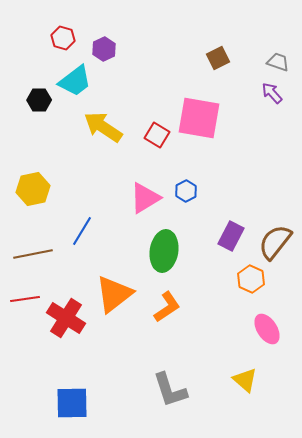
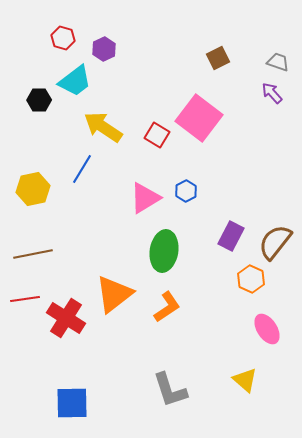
pink square: rotated 27 degrees clockwise
blue line: moved 62 px up
